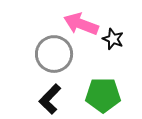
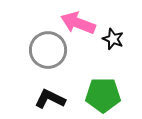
pink arrow: moved 3 px left, 1 px up
gray circle: moved 6 px left, 4 px up
black L-shape: rotated 72 degrees clockwise
